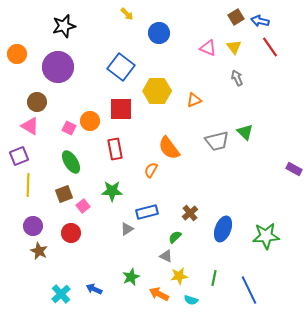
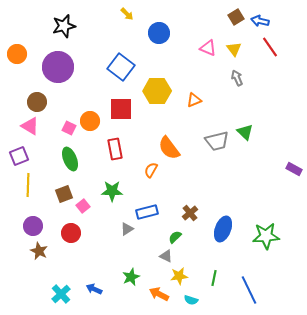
yellow triangle at (234, 47): moved 2 px down
green ellipse at (71, 162): moved 1 px left, 3 px up; rotated 10 degrees clockwise
